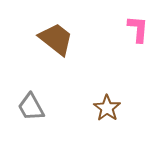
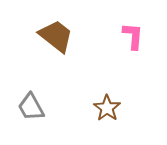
pink L-shape: moved 5 px left, 7 px down
brown trapezoid: moved 3 px up
